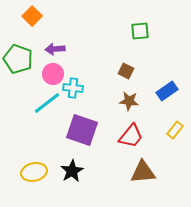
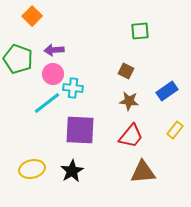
purple arrow: moved 1 px left, 1 px down
purple square: moved 2 px left; rotated 16 degrees counterclockwise
yellow ellipse: moved 2 px left, 3 px up
